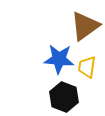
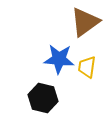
brown triangle: moved 4 px up
black hexagon: moved 21 px left, 1 px down; rotated 8 degrees counterclockwise
